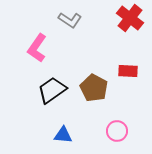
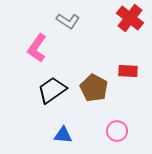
gray L-shape: moved 2 px left, 1 px down
